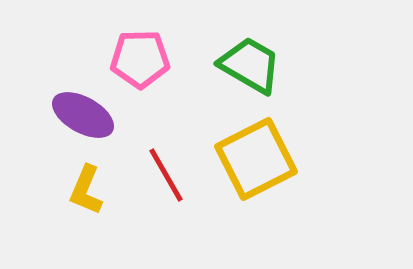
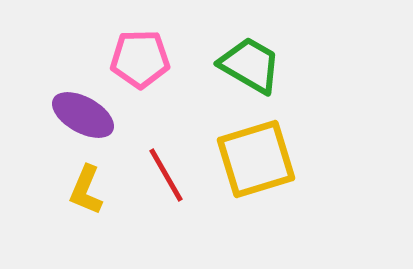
yellow square: rotated 10 degrees clockwise
